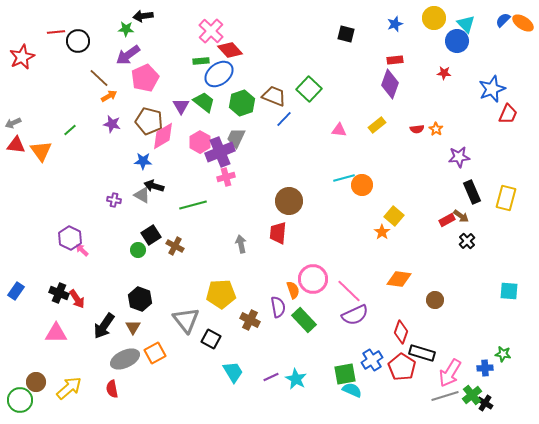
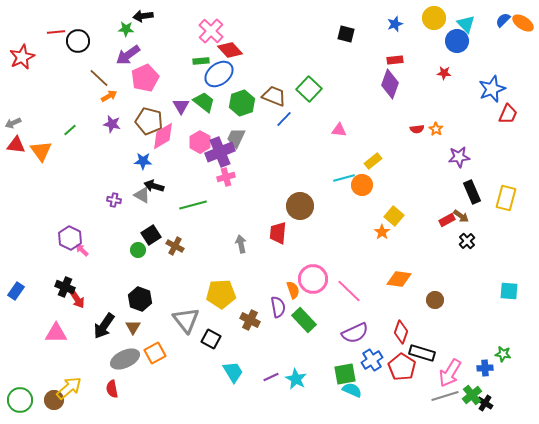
yellow rectangle at (377, 125): moved 4 px left, 36 px down
brown circle at (289, 201): moved 11 px right, 5 px down
black cross at (59, 293): moved 6 px right, 6 px up
purple semicircle at (355, 315): moved 18 px down
brown circle at (36, 382): moved 18 px right, 18 px down
